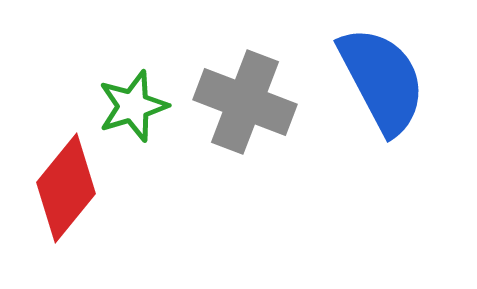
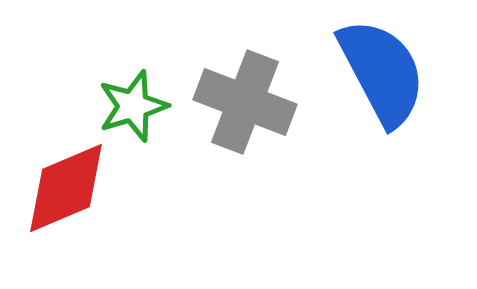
blue semicircle: moved 8 px up
red diamond: rotated 28 degrees clockwise
